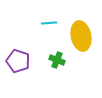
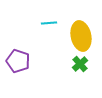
green cross: moved 23 px right, 4 px down; rotated 28 degrees clockwise
